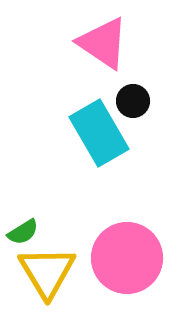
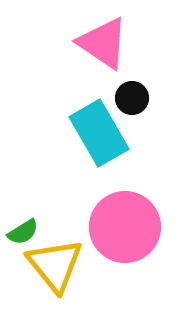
black circle: moved 1 px left, 3 px up
pink circle: moved 2 px left, 31 px up
yellow triangle: moved 8 px right, 7 px up; rotated 8 degrees counterclockwise
